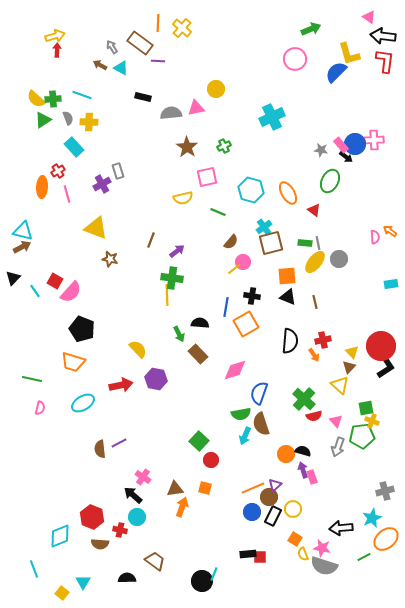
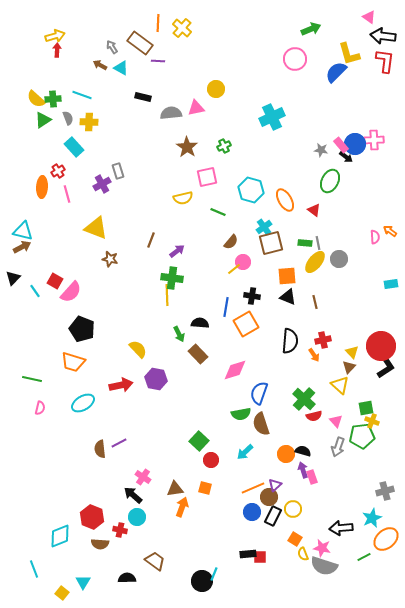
orange ellipse at (288, 193): moved 3 px left, 7 px down
cyan arrow at (245, 436): moved 16 px down; rotated 24 degrees clockwise
